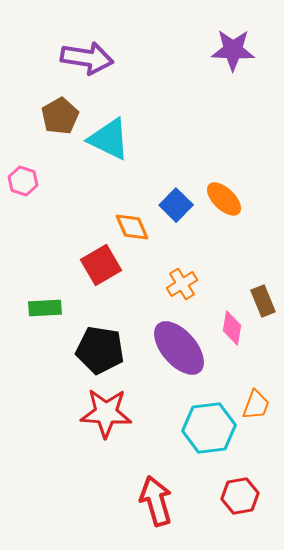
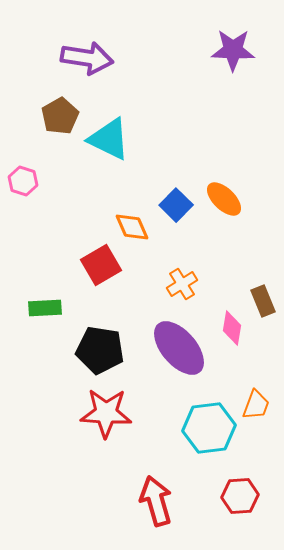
red hexagon: rotated 6 degrees clockwise
